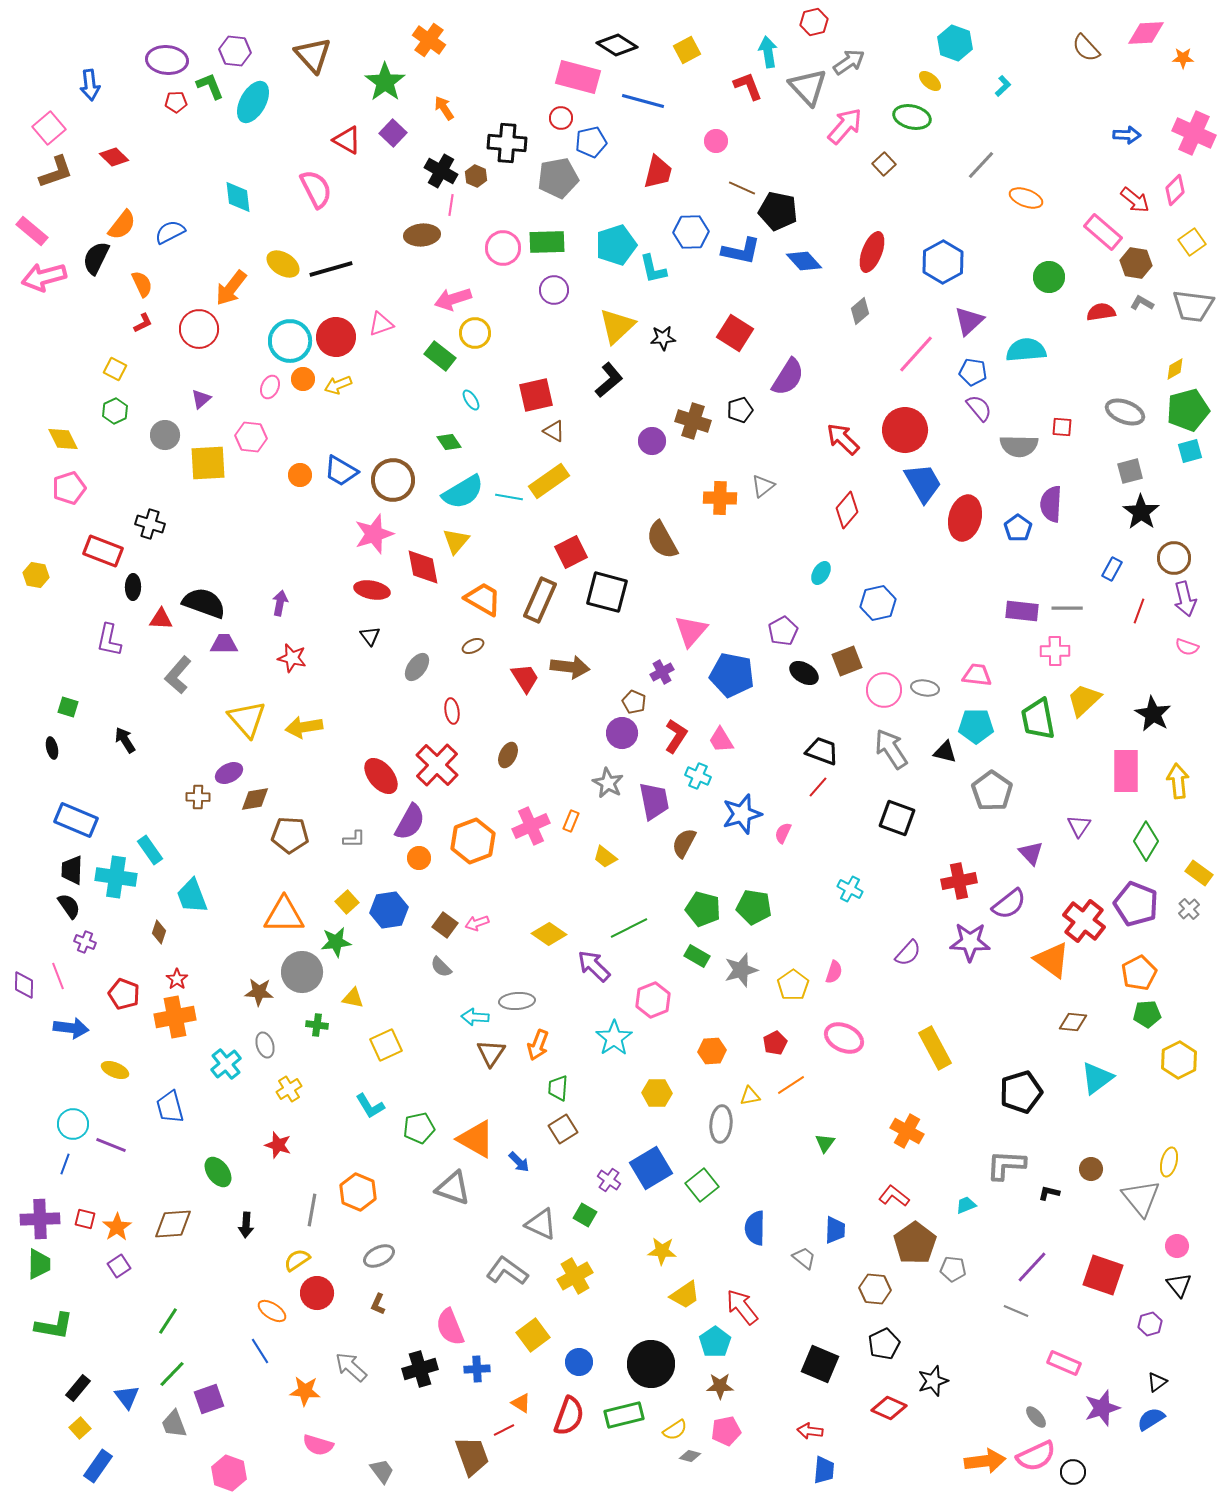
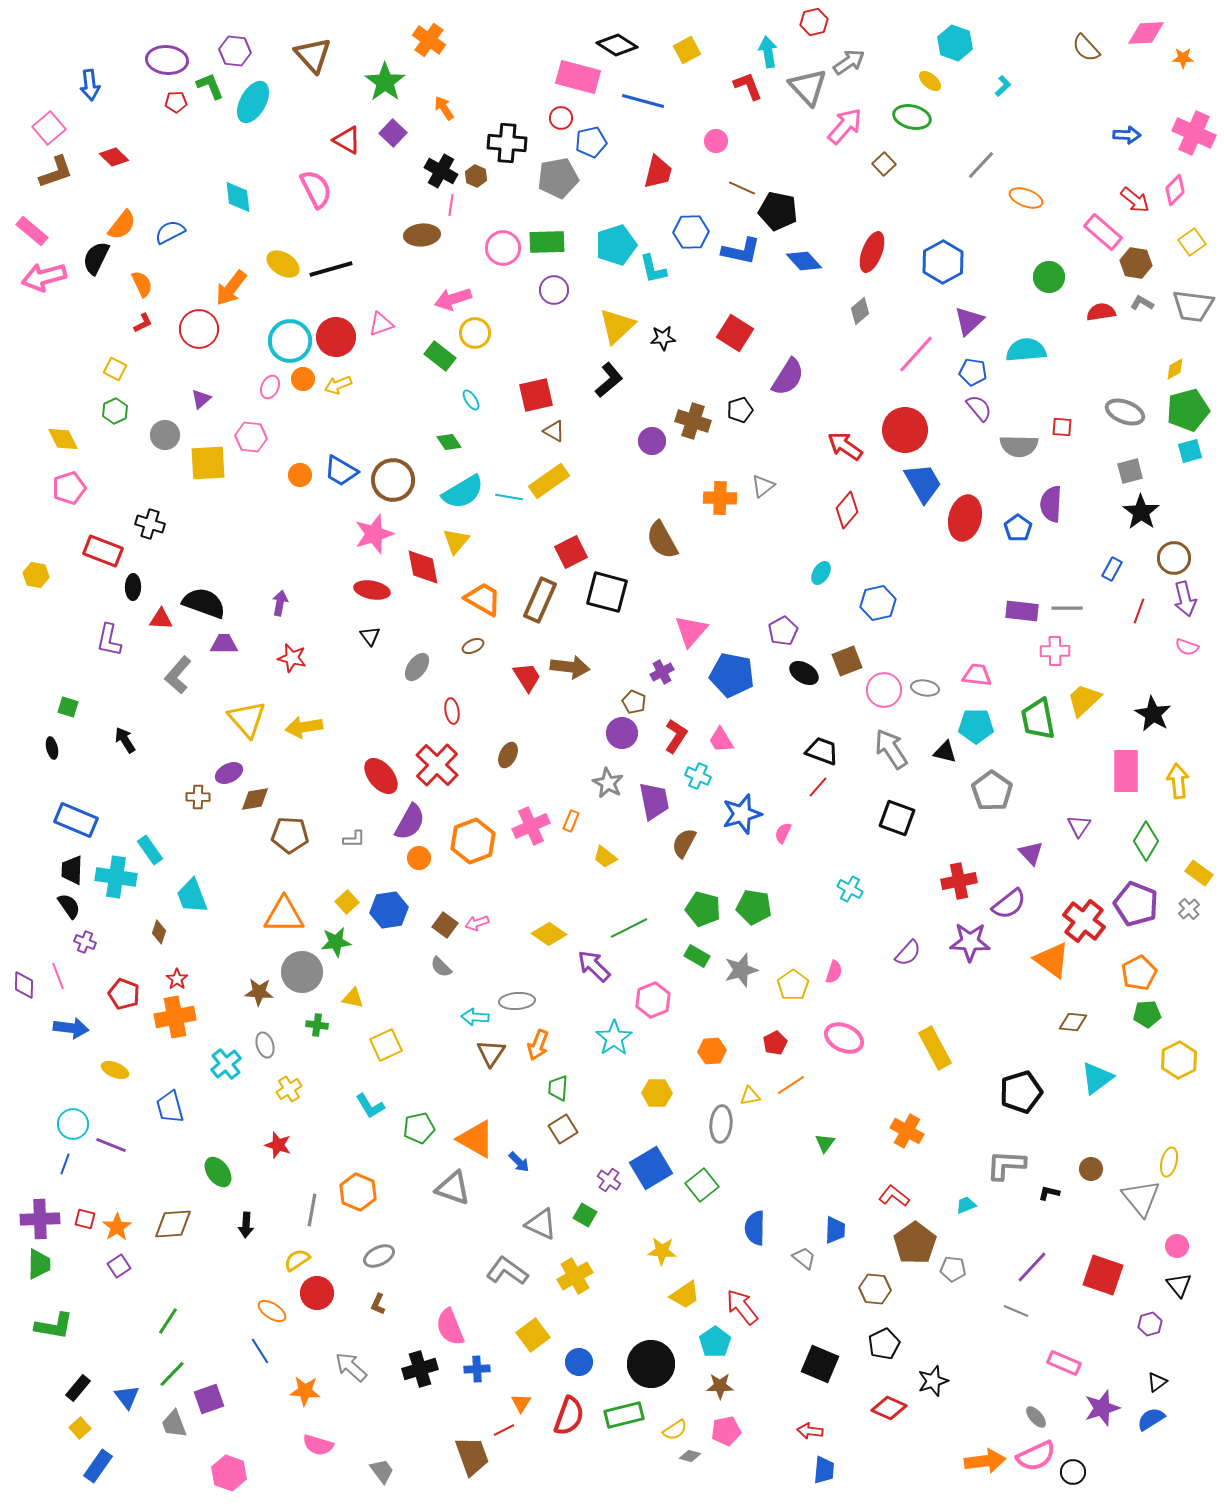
red arrow at (843, 439): moved 2 px right, 7 px down; rotated 9 degrees counterclockwise
red trapezoid at (525, 678): moved 2 px right, 1 px up
orange triangle at (521, 1403): rotated 30 degrees clockwise
